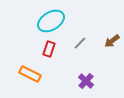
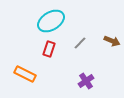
brown arrow: rotated 119 degrees counterclockwise
orange rectangle: moved 5 px left
purple cross: rotated 14 degrees clockwise
